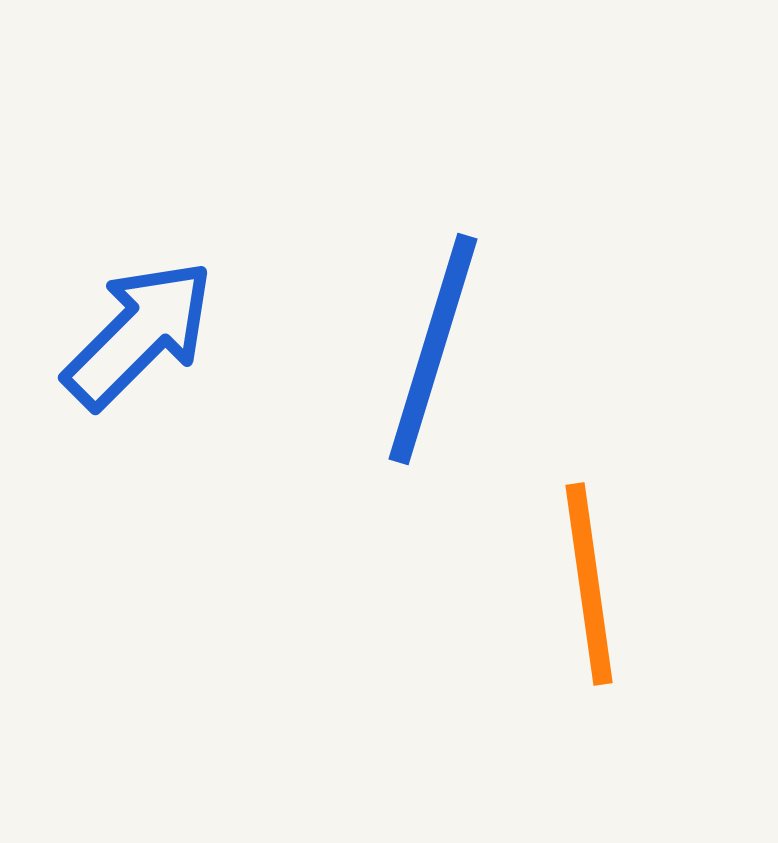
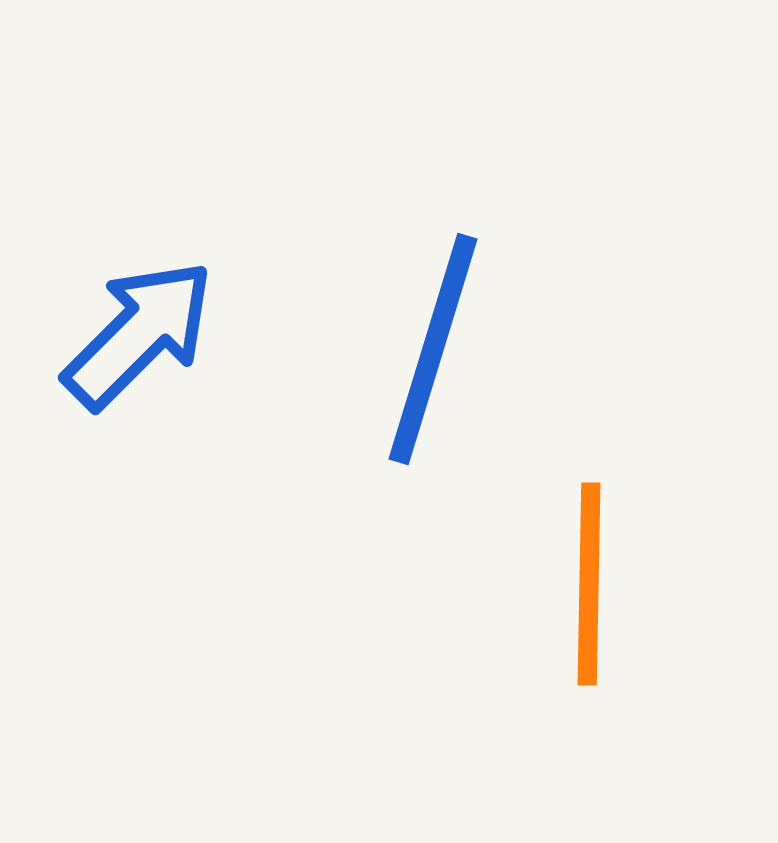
orange line: rotated 9 degrees clockwise
